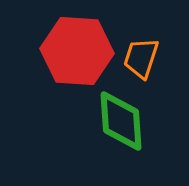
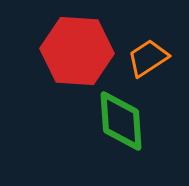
orange trapezoid: moved 7 px right; rotated 39 degrees clockwise
